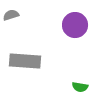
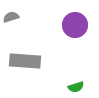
gray semicircle: moved 2 px down
green semicircle: moved 4 px left; rotated 28 degrees counterclockwise
